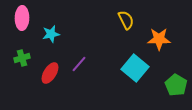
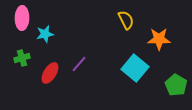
cyan star: moved 6 px left
